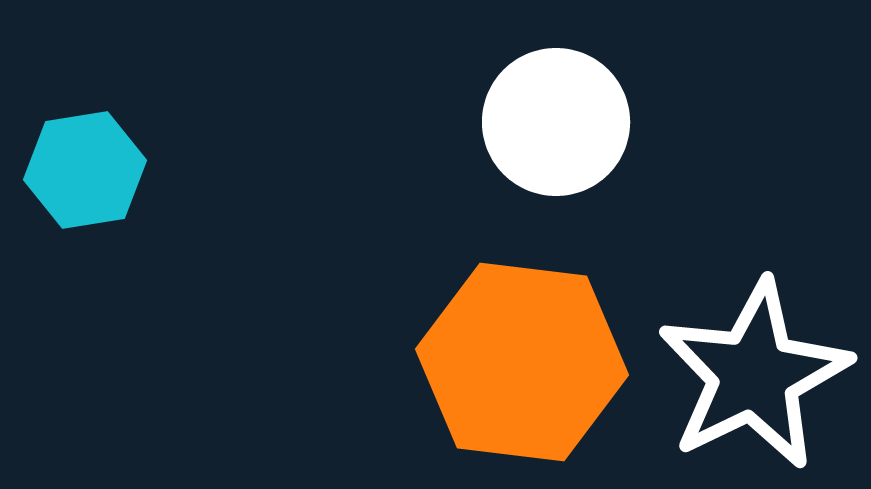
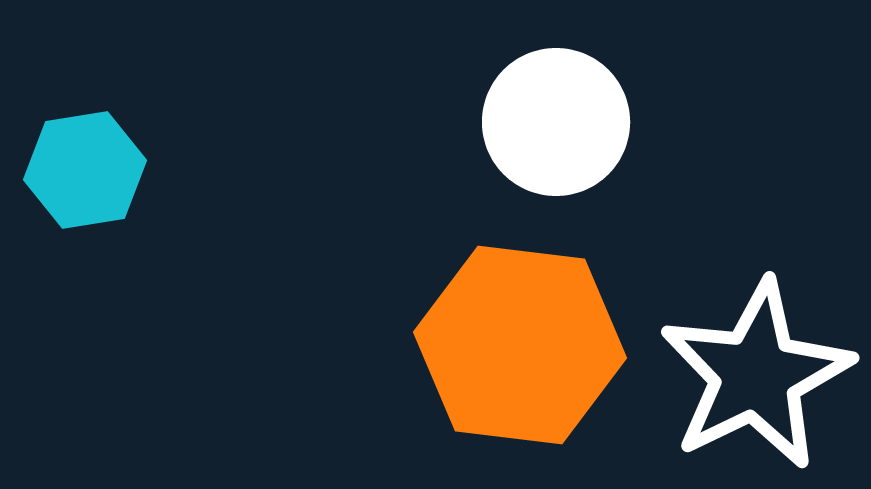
orange hexagon: moved 2 px left, 17 px up
white star: moved 2 px right
